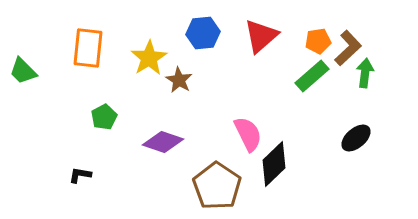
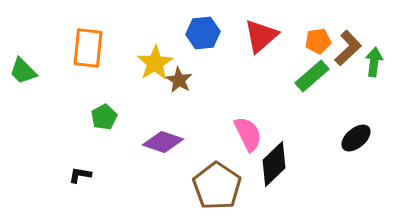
yellow star: moved 6 px right, 5 px down
green arrow: moved 9 px right, 11 px up
